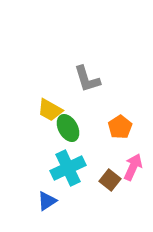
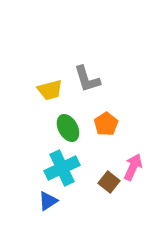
yellow trapezoid: moved 20 px up; rotated 44 degrees counterclockwise
orange pentagon: moved 14 px left, 3 px up
cyan cross: moved 6 px left
brown square: moved 1 px left, 2 px down
blue triangle: moved 1 px right
